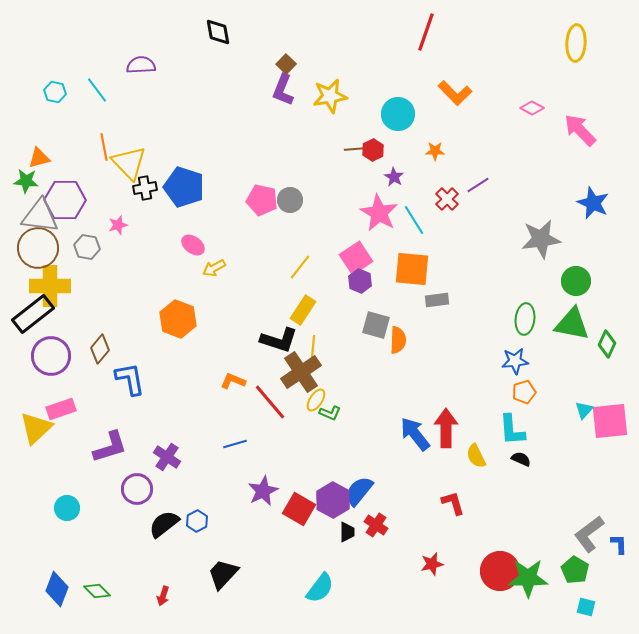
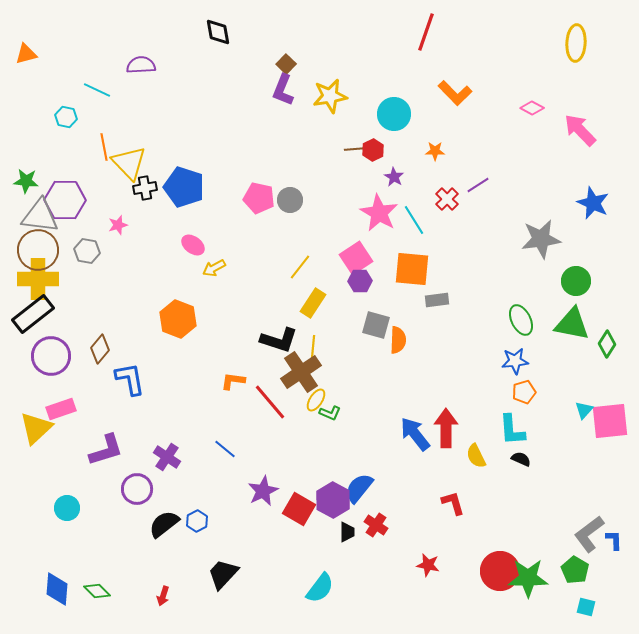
cyan line at (97, 90): rotated 28 degrees counterclockwise
cyan hexagon at (55, 92): moved 11 px right, 25 px down
cyan circle at (398, 114): moved 4 px left
orange triangle at (39, 158): moved 13 px left, 104 px up
pink pentagon at (262, 200): moved 3 px left, 2 px up
gray hexagon at (87, 247): moved 4 px down
brown circle at (38, 248): moved 2 px down
purple hexagon at (360, 281): rotated 25 degrees counterclockwise
yellow cross at (50, 286): moved 12 px left, 7 px up
yellow rectangle at (303, 310): moved 10 px right, 7 px up
green ellipse at (525, 319): moved 4 px left, 1 px down; rotated 32 degrees counterclockwise
green diamond at (607, 344): rotated 8 degrees clockwise
orange L-shape at (233, 381): rotated 15 degrees counterclockwise
blue line at (235, 444): moved 10 px left, 5 px down; rotated 55 degrees clockwise
purple L-shape at (110, 447): moved 4 px left, 3 px down
blue semicircle at (359, 491): moved 3 px up
blue L-shape at (619, 544): moved 5 px left, 4 px up
red star at (432, 564): moved 4 px left, 1 px down; rotated 25 degrees clockwise
blue diamond at (57, 589): rotated 16 degrees counterclockwise
